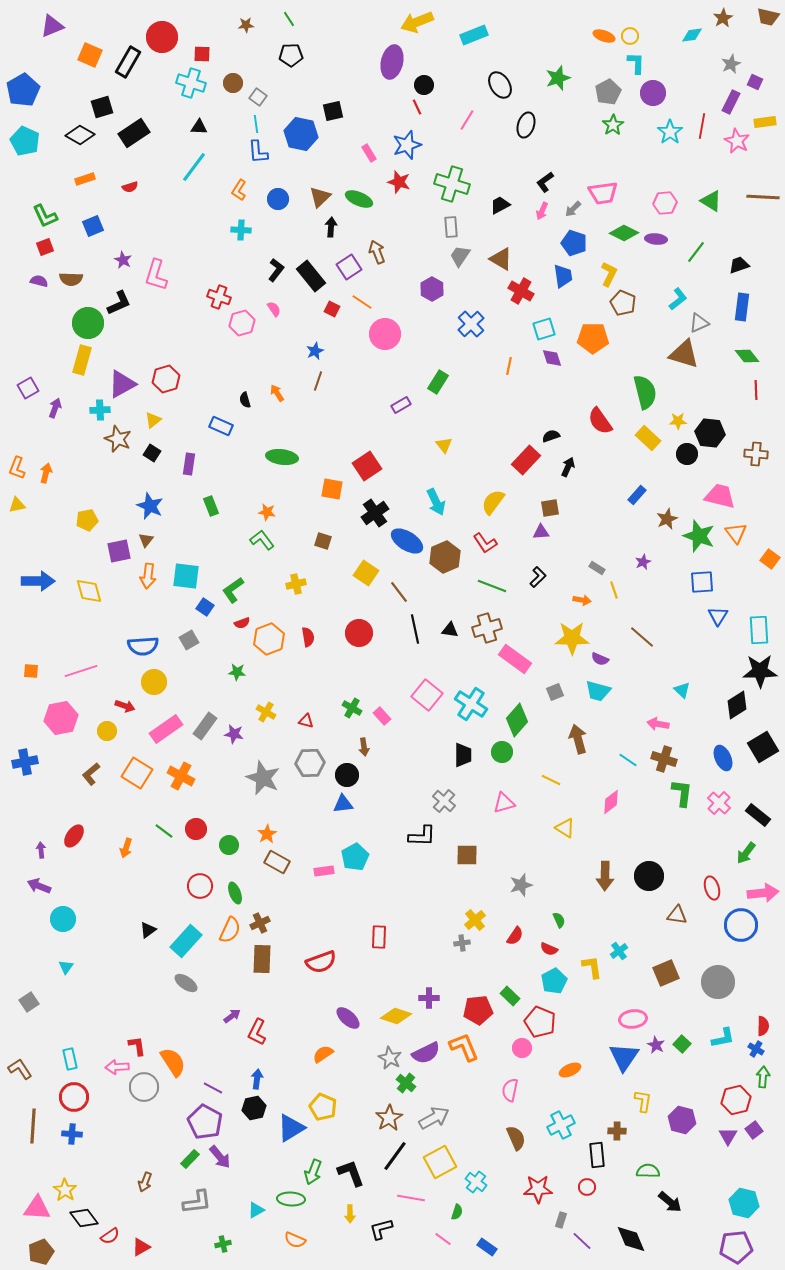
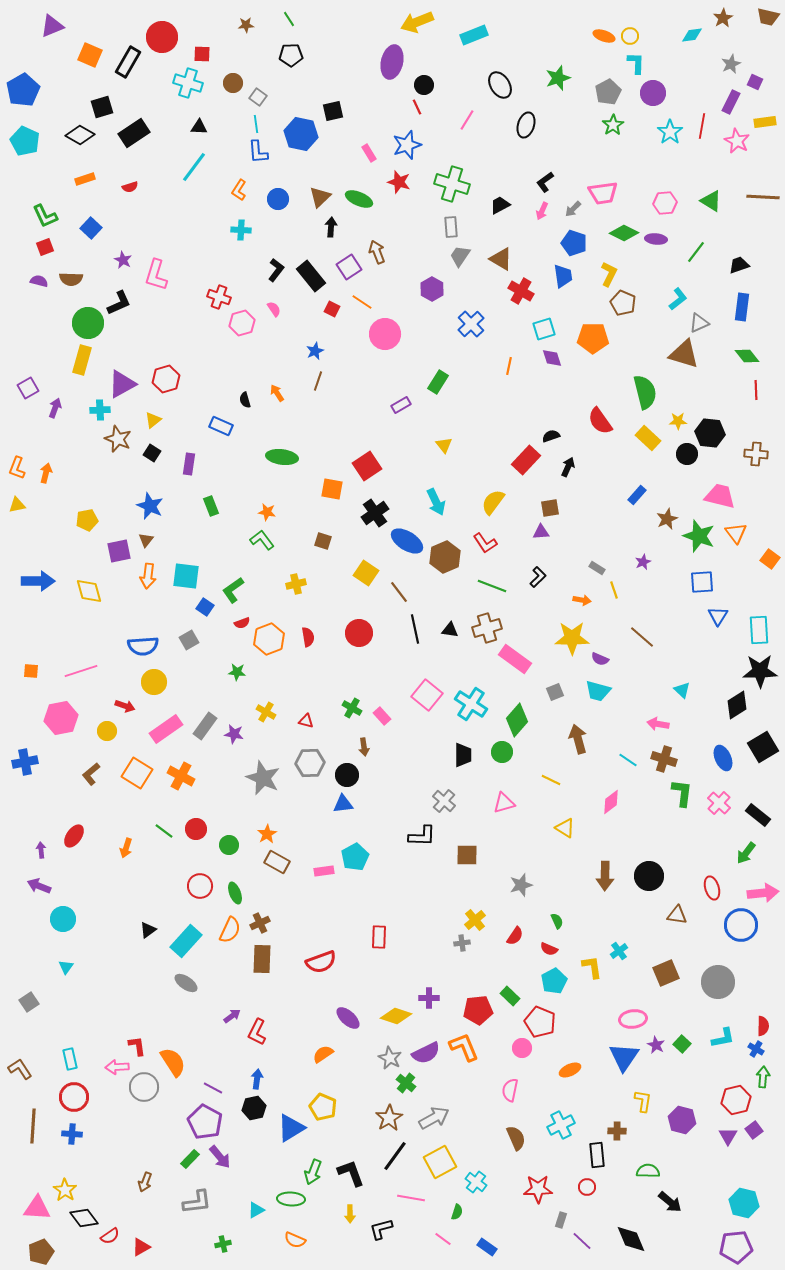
cyan cross at (191, 83): moved 3 px left
blue square at (93, 226): moved 2 px left, 2 px down; rotated 25 degrees counterclockwise
green semicircle at (559, 920): moved 2 px left, 1 px down
